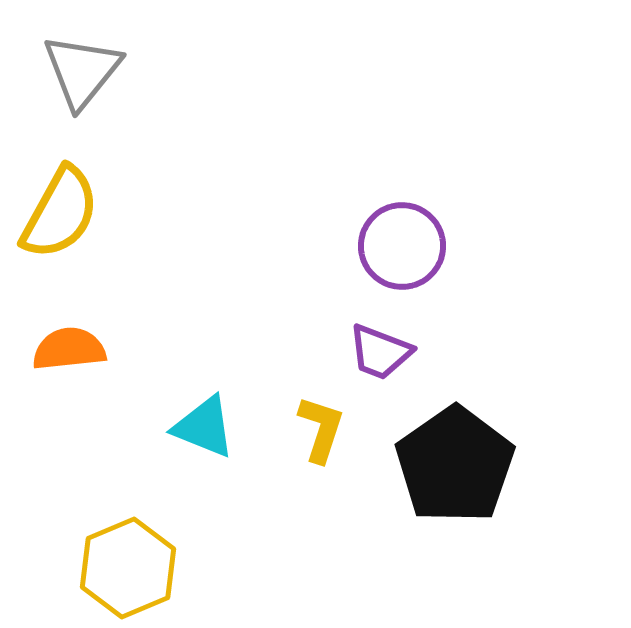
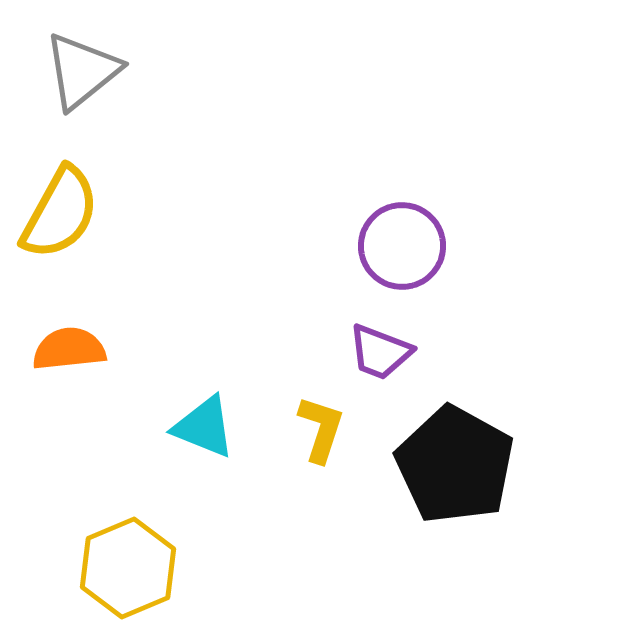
gray triangle: rotated 12 degrees clockwise
black pentagon: rotated 8 degrees counterclockwise
